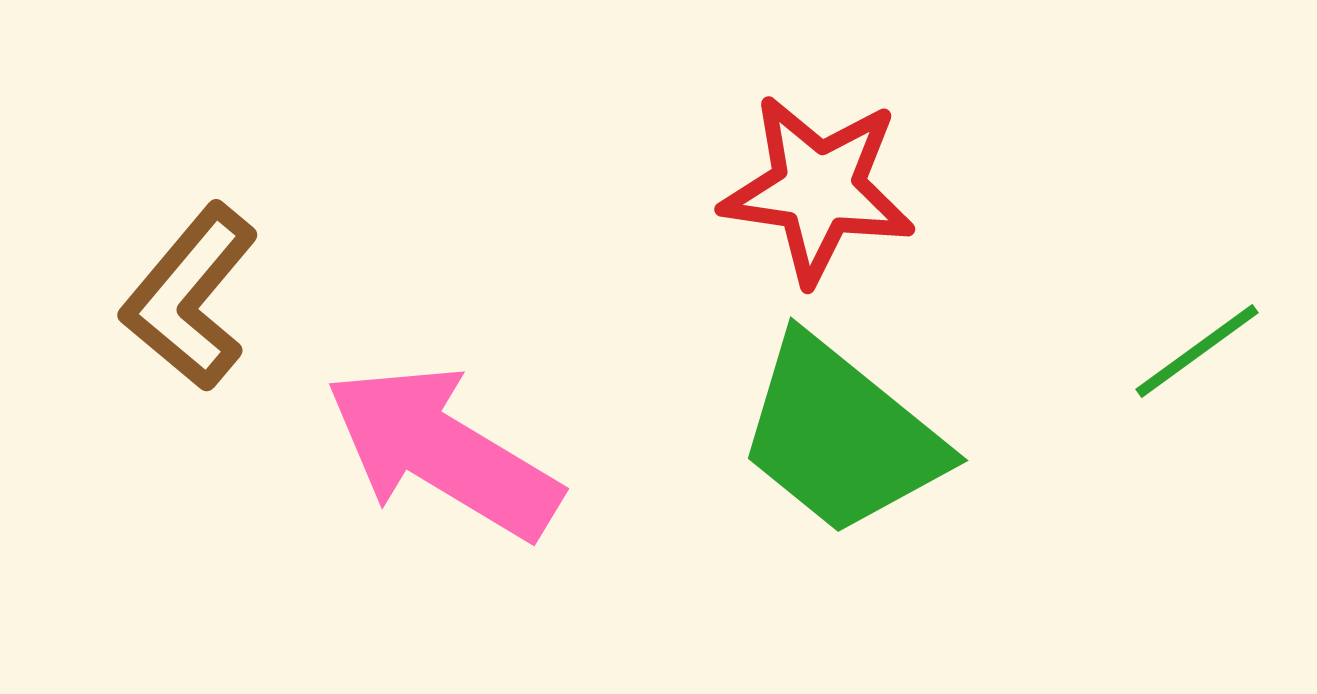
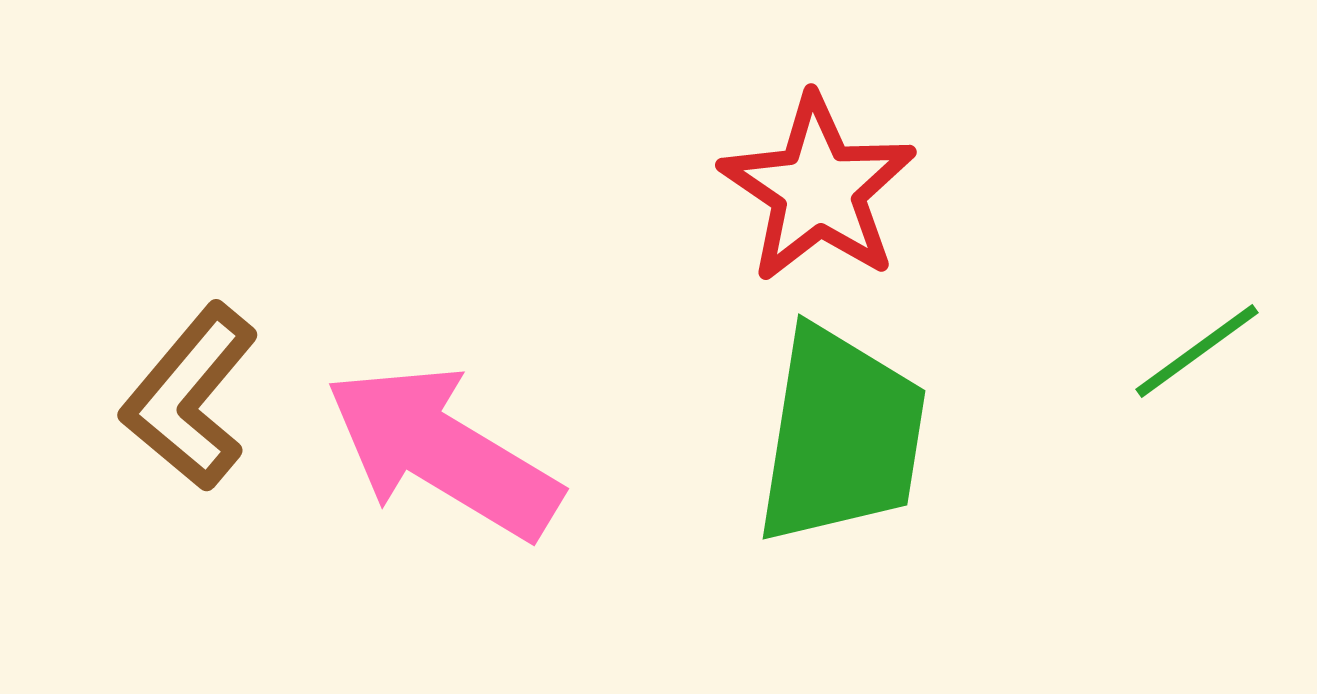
red star: rotated 26 degrees clockwise
brown L-shape: moved 100 px down
green trapezoid: rotated 120 degrees counterclockwise
